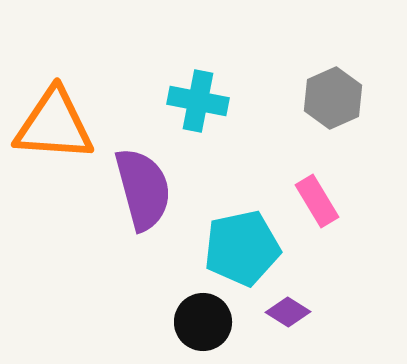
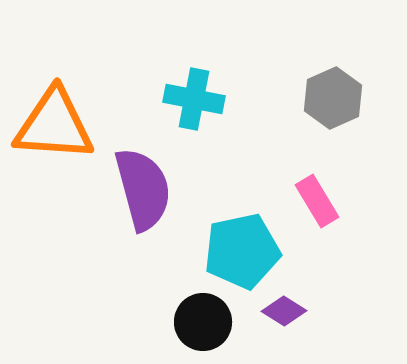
cyan cross: moved 4 px left, 2 px up
cyan pentagon: moved 3 px down
purple diamond: moved 4 px left, 1 px up
